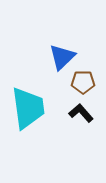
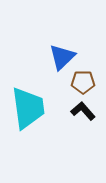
black L-shape: moved 2 px right, 2 px up
